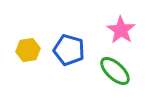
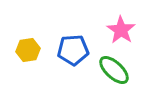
blue pentagon: moved 4 px right; rotated 20 degrees counterclockwise
green ellipse: moved 1 px left, 1 px up
